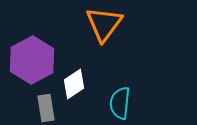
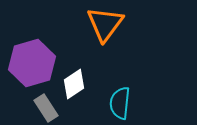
orange triangle: moved 1 px right
purple hexagon: moved 3 px down; rotated 12 degrees clockwise
gray rectangle: rotated 24 degrees counterclockwise
